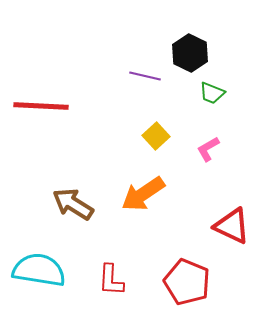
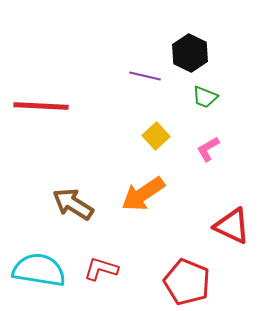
green trapezoid: moved 7 px left, 4 px down
red L-shape: moved 10 px left, 11 px up; rotated 104 degrees clockwise
